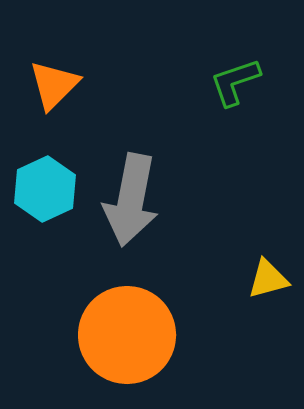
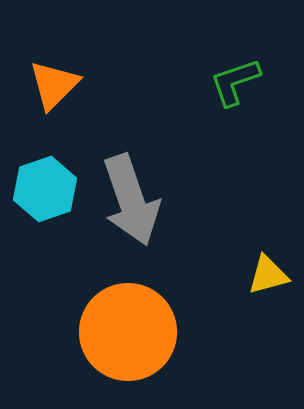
cyan hexagon: rotated 6 degrees clockwise
gray arrow: rotated 30 degrees counterclockwise
yellow triangle: moved 4 px up
orange circle: moved 1 px right, 3 px up
